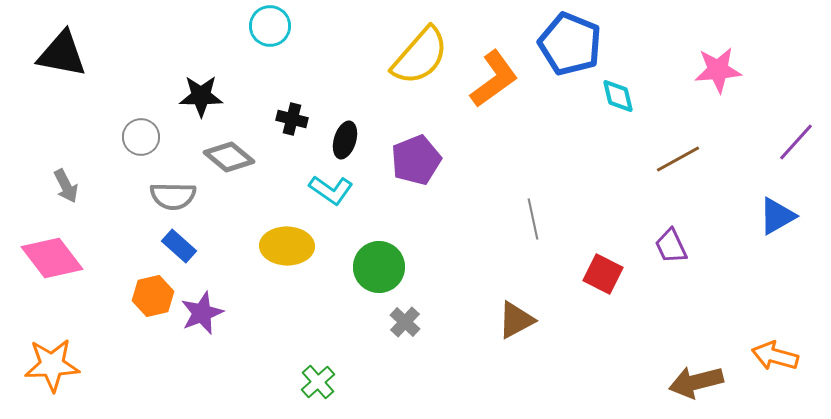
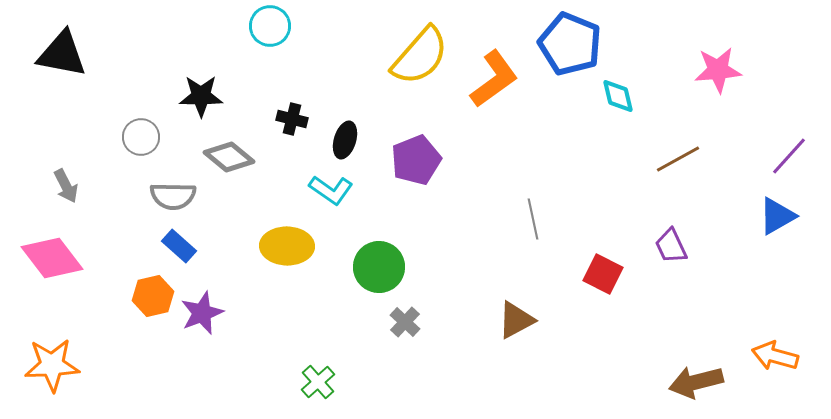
purple line: moved 7 px left, 14 px down
